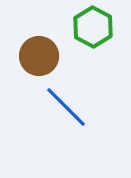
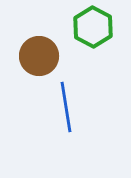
blue line: rotated 36 degrees clockwise
